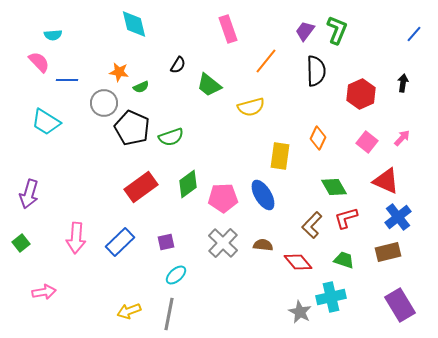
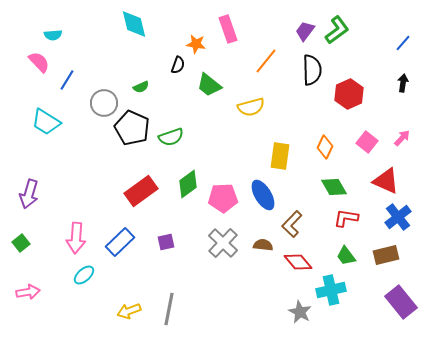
green L-shape at (337, 30): rotated 32 degrees clockwise
blue line at (414, 34): moved 11 px left, 9 px down
black semicircle at (178, 65): rotated 12 degrees counterclockwise
black semicircle at (316, 71): moved 4 px left, 1 px up
orange star at (119, 72): moved 77 px right, 28 px up
blue line at (67, 80): rotated 60 degrees counterclockwise
red hexagon at (361, 94): moved 12 px left
orange diamond at (318, 138): moved 7 px right, 9 px down
red rectangle at (141, 187): moved 4 px down
red L-shape at (346, 218): rotated 25 degrees clockwise
brown L-shape at (312, 225): moved 20 px left, 1 px up
brown rectangle at (388, 252): moved 2 px left, 3 px down
green trapezoid at (344, 260): moved 2 px right, 4 px up; rotated 145 degrees counterclockwise
cyan ellipse at (176, 275): moved 92 px left
pink arrow at (44, 292): moved 16 px left
cyan cross at (331, 297): moved 7 px up
purple rectangle at (400, 305): moved 1 px right, 3 px up; rotated 8 degrees counterclockwise
gray line at (169, 314): moved 5 px up
